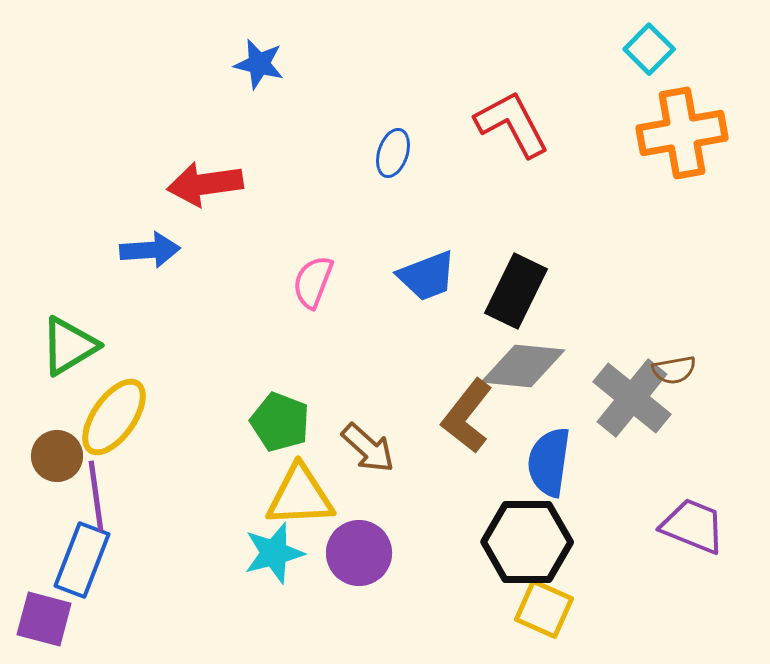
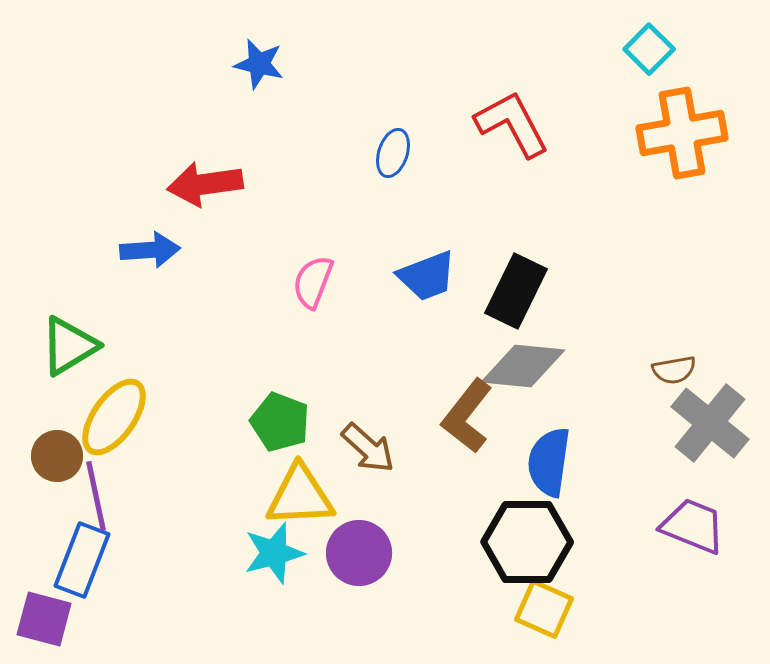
gray cross: moved 78 px right, 25 px down
purple line: rotated 4 degrees counterclockwise
